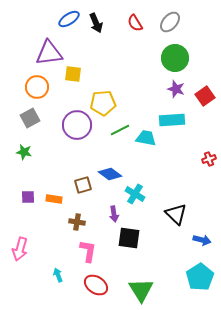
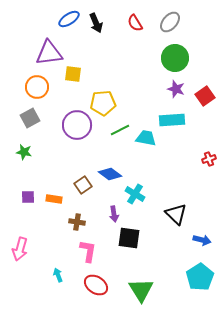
brown square: rotated 18 degrees counterclockwise
